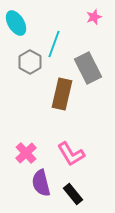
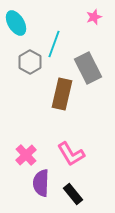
pink cross: moved 2 px down
purple semicircle: rotated 16 degrees clockwise
